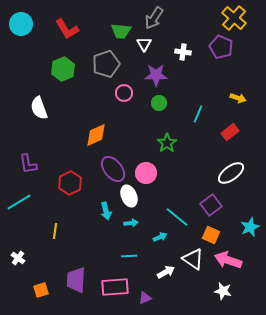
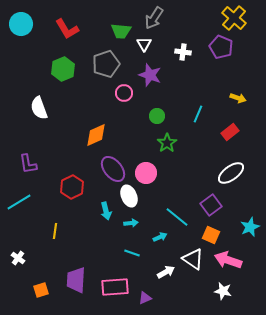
purple star at (156, 75): moved 6 px left; rotated 20 degrees clockwise
green circle at (159, 103): moved 2 px left, 13 px down
red hexagon at (70, 183): moved 2 px right, 4 px down
cyan line at (129, 256): moved 3 px right, 3 px up; rotated 21 degrees clockwise
